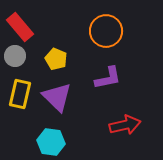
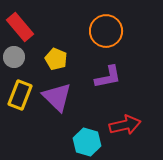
gray circle: moved 1 px left, 1 px down
purple L-shape: moved 1 px up
yellow rectangle: moved 1 px down; rotated 8 degrees clockwise
cyan hexagon: moved 36 px right; rotated 8 degrees clockwise
